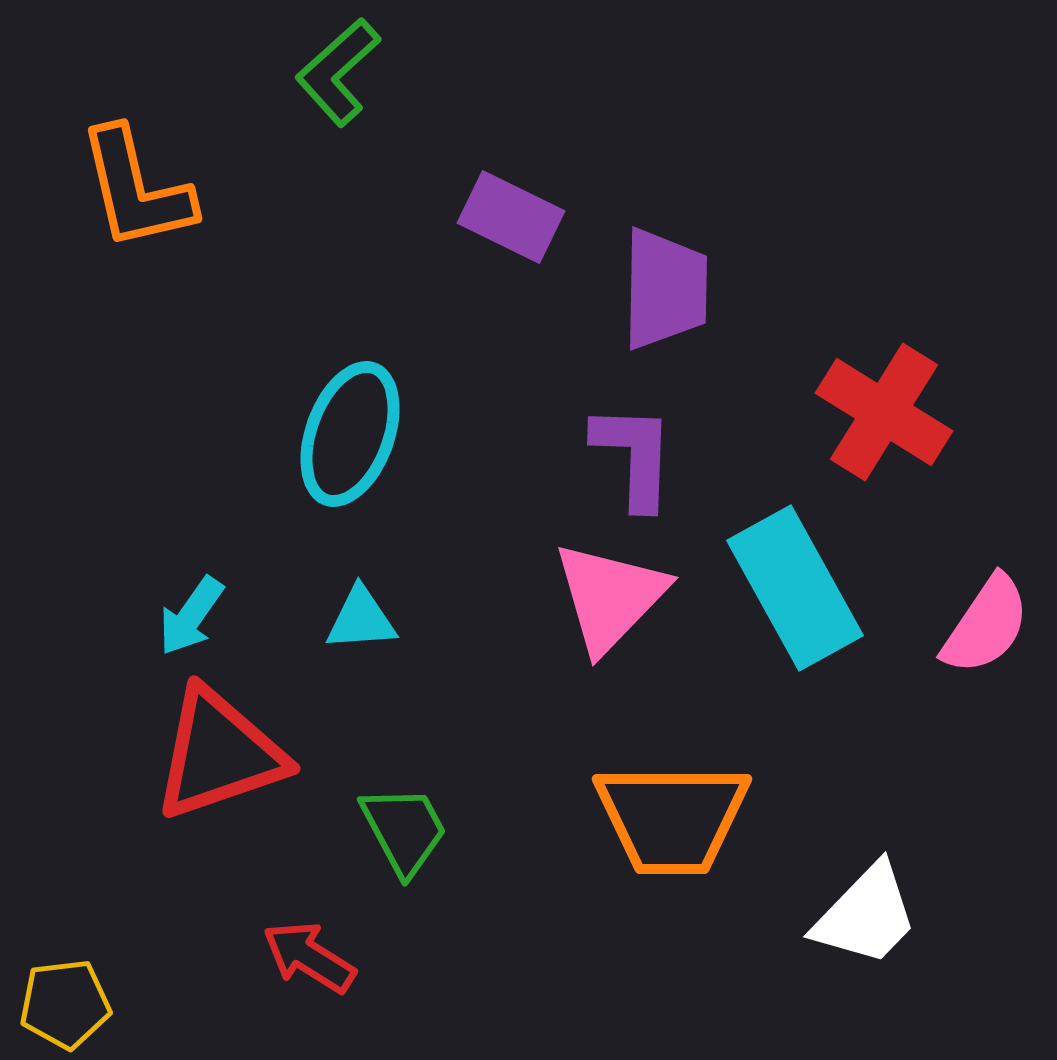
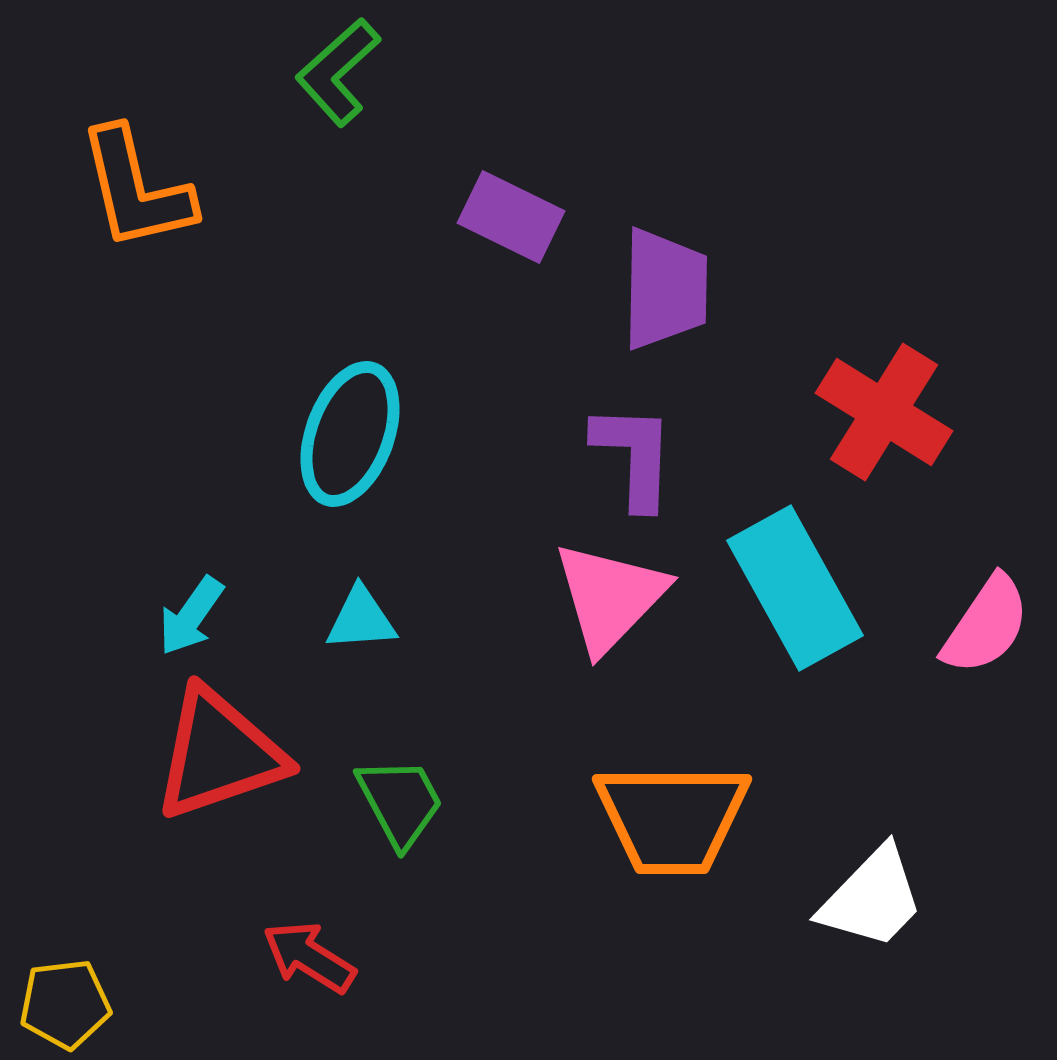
green trapezoid: moved 4 px left, 28 px up
white trapezoid: moved 6 px right, 17 px up
